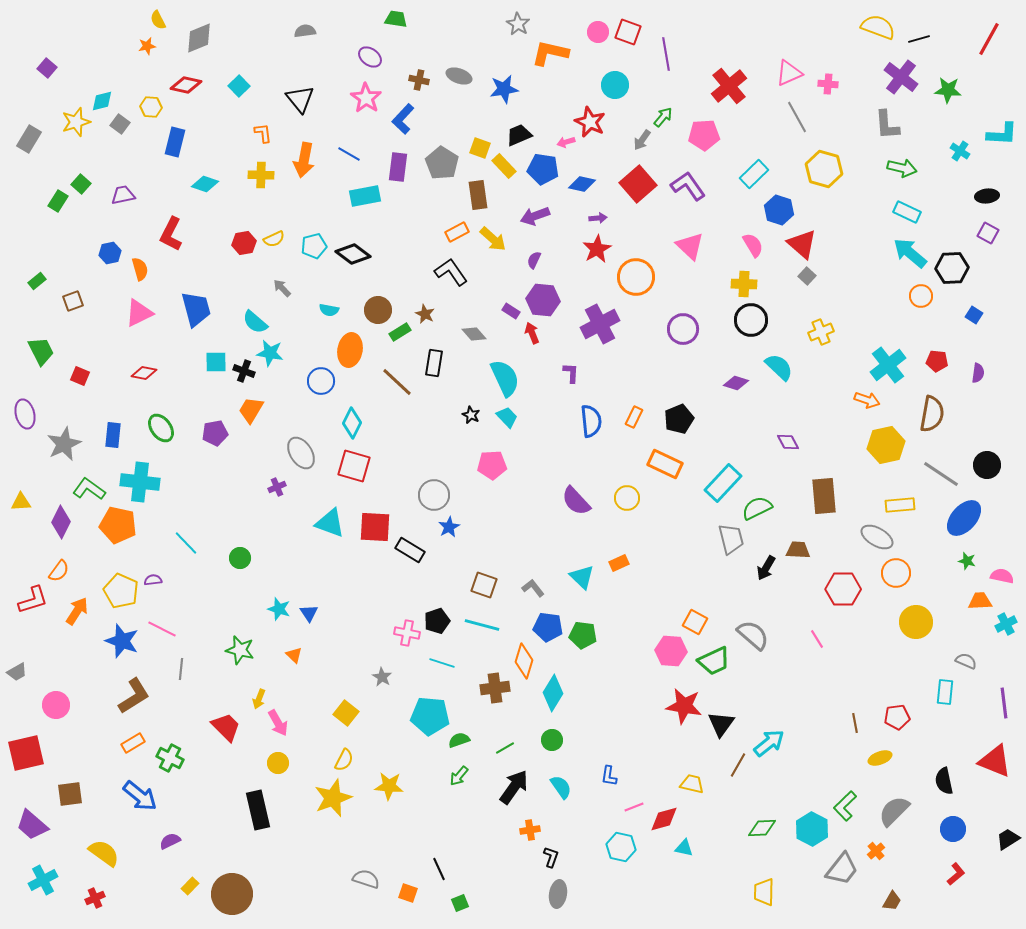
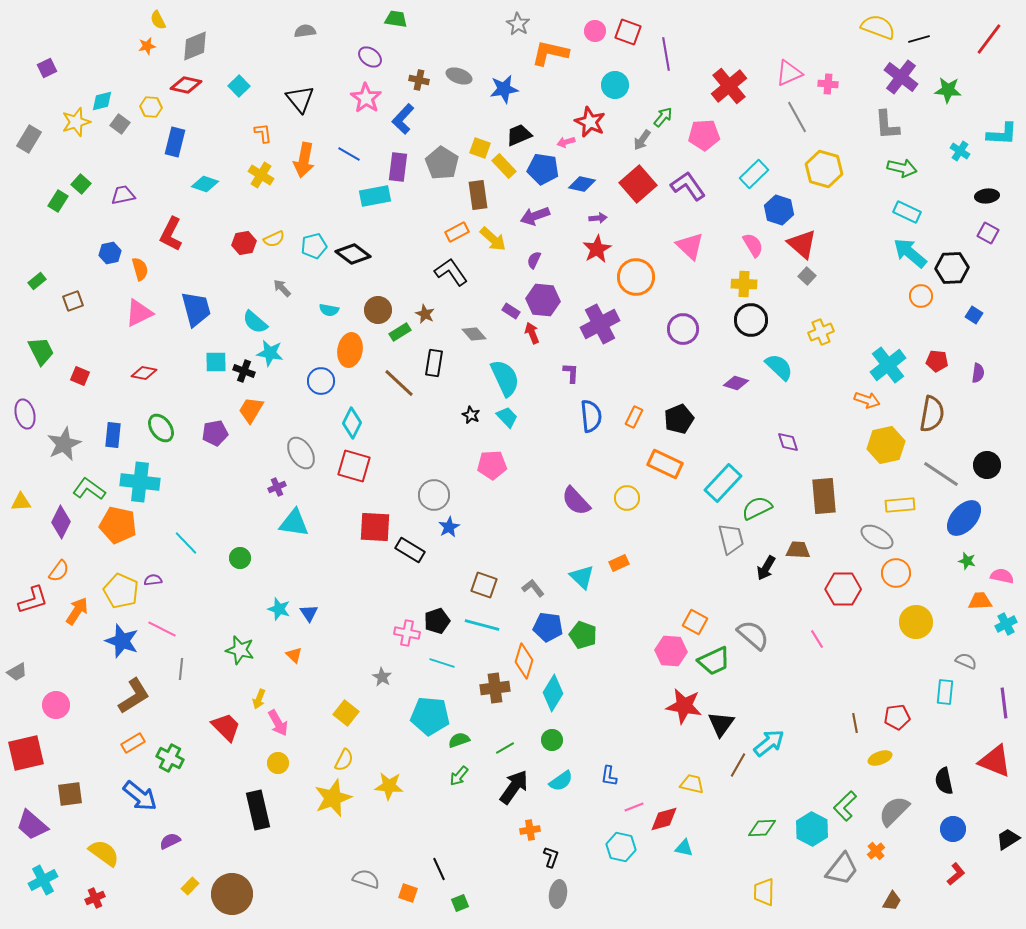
pink circle at (598, 32): moved 3 px left, 1 px up
gray diamond at (199, 38): moved 4 px left, 8 px down
red line at (989, 39): rotated 8 degrees clockwise
purple square at (47, 68): rotated 24 degrees clockwise
yellow cross at (261, 175): rotated 30 degrees clockwise
cyan rectangle at (365, 196): moved 10 px right
brown line at (397, 382): moved 2 px right, 1 px down
blue semicircle at (591, 421): moved 5 px up
purple diamond at (788, 442): rotated 10 degrees clockwise
cyan triangle at (330, 523): moved 36 px left; rotated 12 degrees counterclockwise
green pentagon at (583, 635): rotated 12 degrees clockwise
cyan semicircle at (561, 787): moved 6 px up; rotated 90 degrees clockwise
